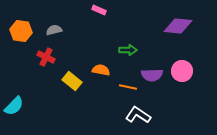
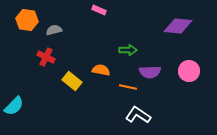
orange hexagon: moved 6 px right, 11 px up
pink circle: moved 7 px right
purple semicircle: moved 2 px left, 3 px up
